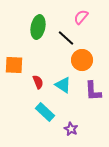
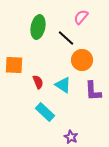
purple star: moved 8 px down
